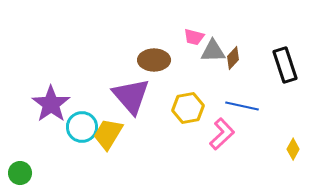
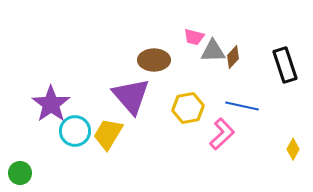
brown diamond: moved 1 px up
cyan circle: moved 7 px left, 4 px down
